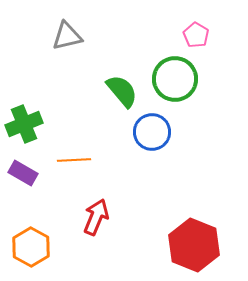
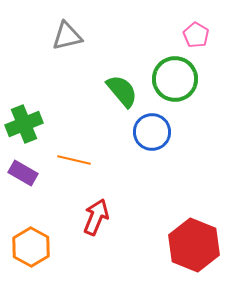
orange line: rotated 16 degrees clockwise
